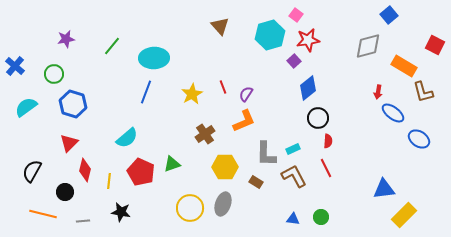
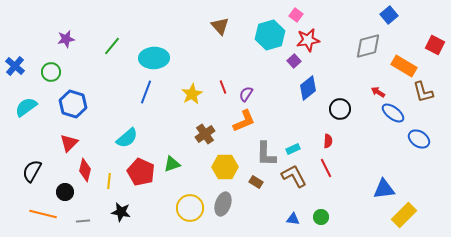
green circle at (54, 74): moved 3 px left, 2 px up
red arrow at (378, 92): rotated 112 degrees clockwise
black circle at (318, 118): moved 22 px right, 9 px up
